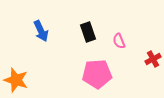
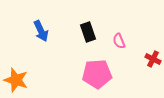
red cross: rotated 35 degrees counterclockwise
